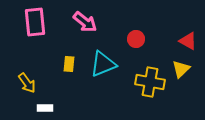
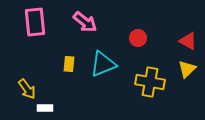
red circle: moved 2 px right, 1 px up
yellow triangle: moved 6 px right
yellow arrow: moved 6 px down
